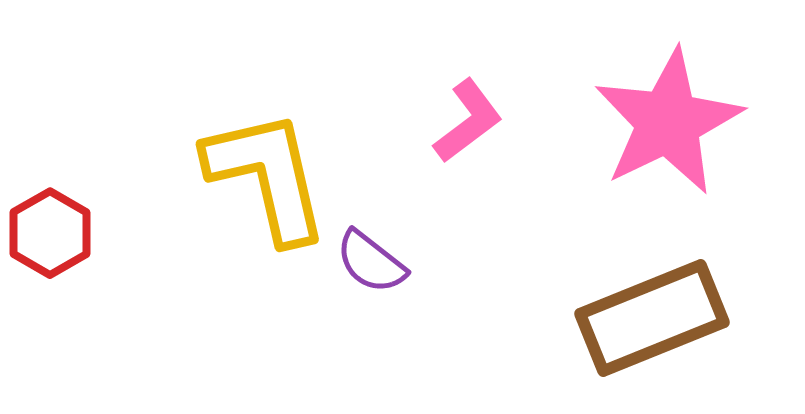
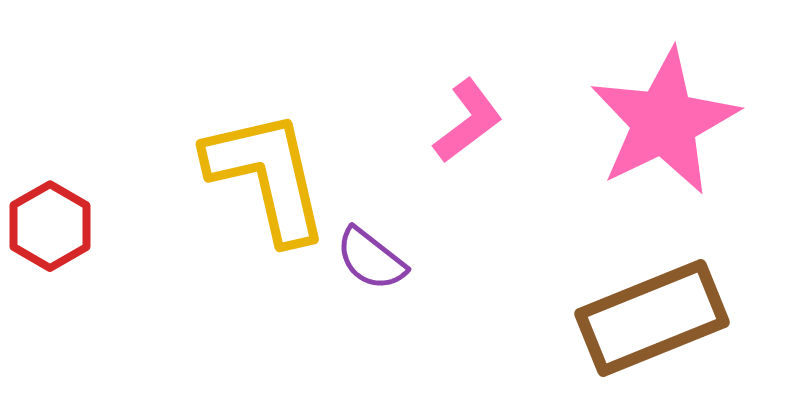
pink star: moved 4 px left
red hexagon: moved 7 px up
purple semicircle: moved 3 px up
